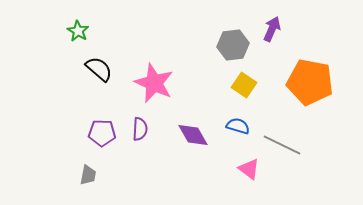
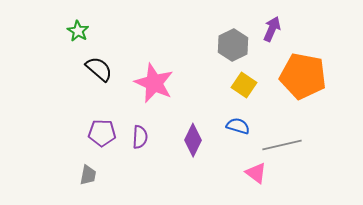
gray hexagon: rotated 20 degrees counterclockwise
orange pentagon: moved 7 px left, 6 px up
purple semicircle: moved 8 px down
purple diamond: moved 5 px down; rotated 56 degrees clockwise
gray line: rotated 39 degrees counterclockwise
pink triangle: moved 7 px right, 4 px down
